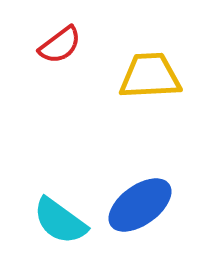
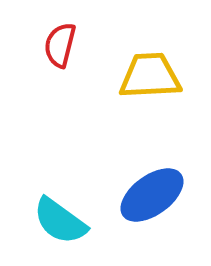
red semicircle: rotated 141 degrees clockwise
blue ellipse: moved 12 px right, 10 px up
